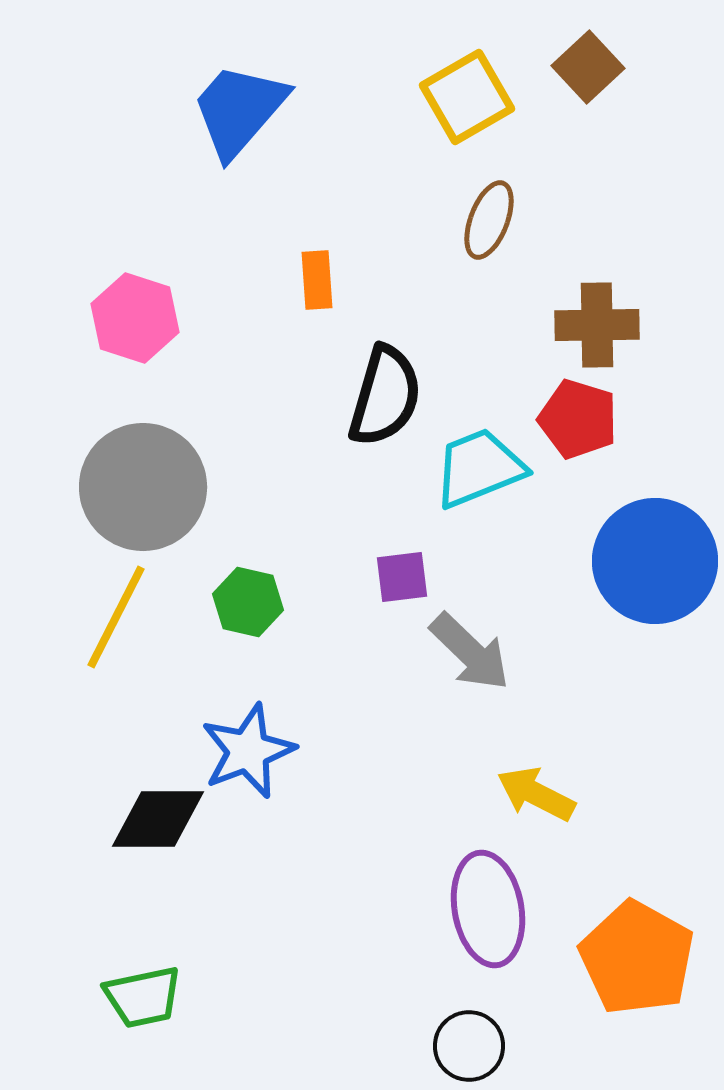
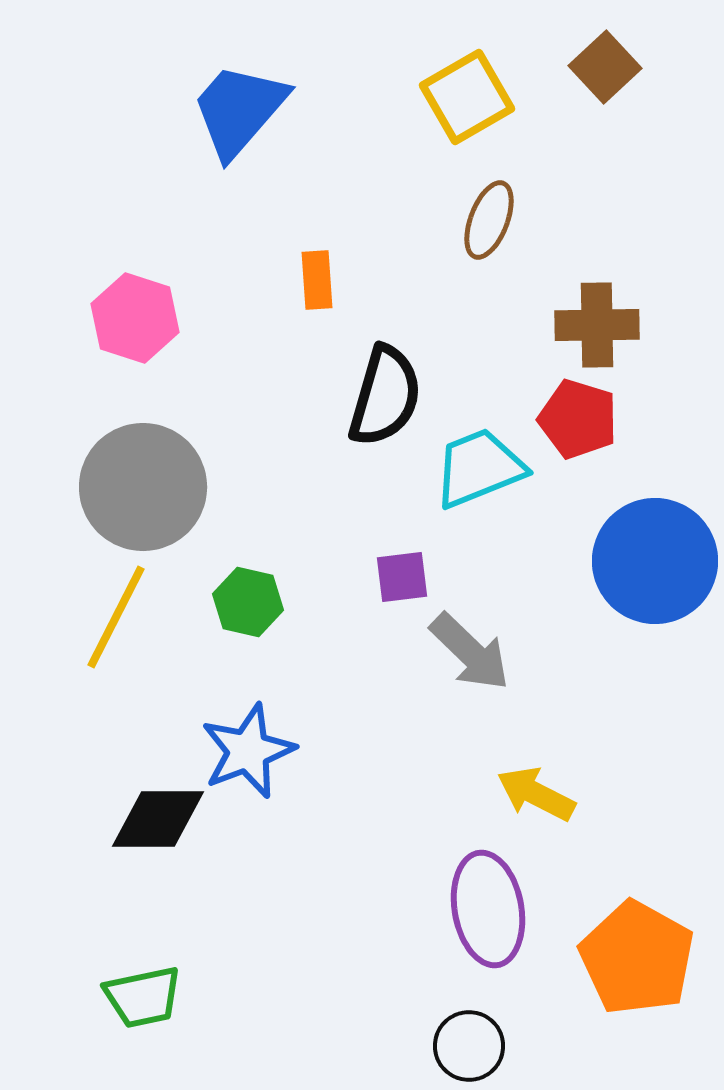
brown square: moved 17 px right
